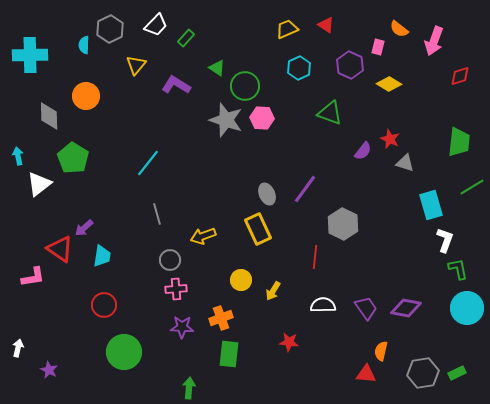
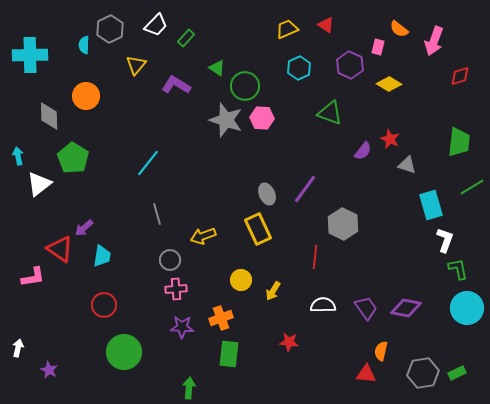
gray triangle at (405, 163): moved 2 px right, 2 px down
